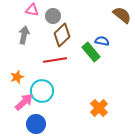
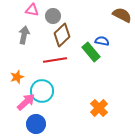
brown semicircle: rotated 12 degrees counterclockwise
pink arrow: moved 2 px right
